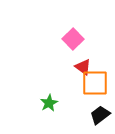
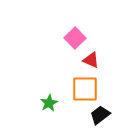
pink square: moved 2 px right, 1 px up
red triangle: moved 8 px right, 7 px up; rotated 12 degrees counterclockwise
orange square: moved 10 px left, 6 px down
